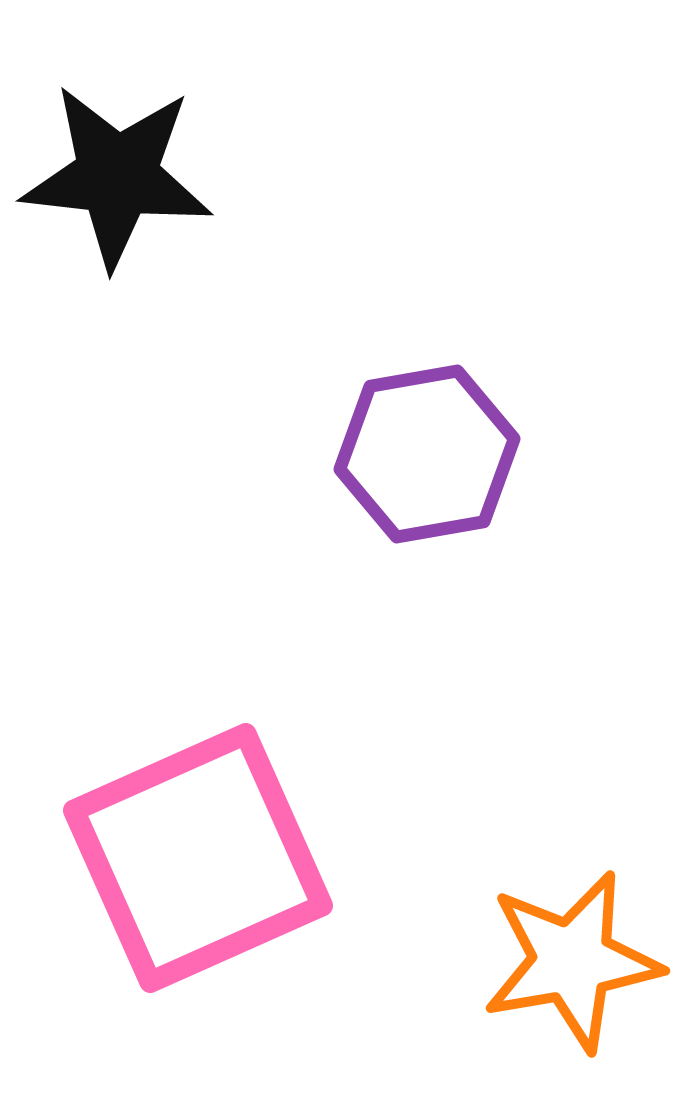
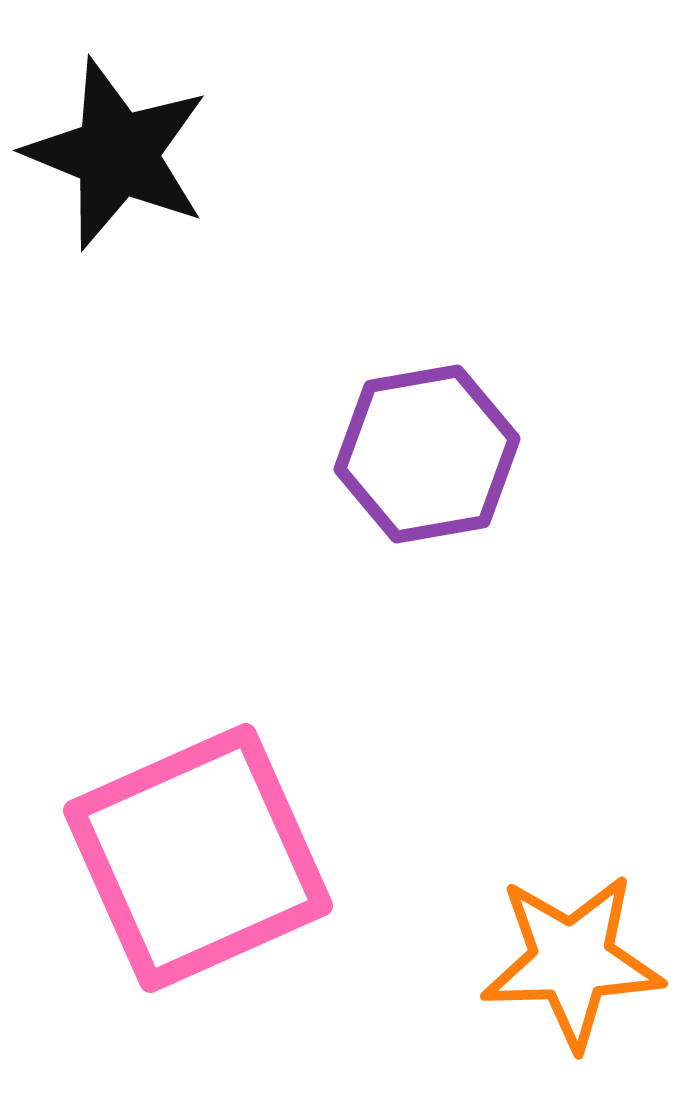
black star: moved 22 px up; rotated 16 degrees clockwise
orange star: rotated 8 degrees clockwise
